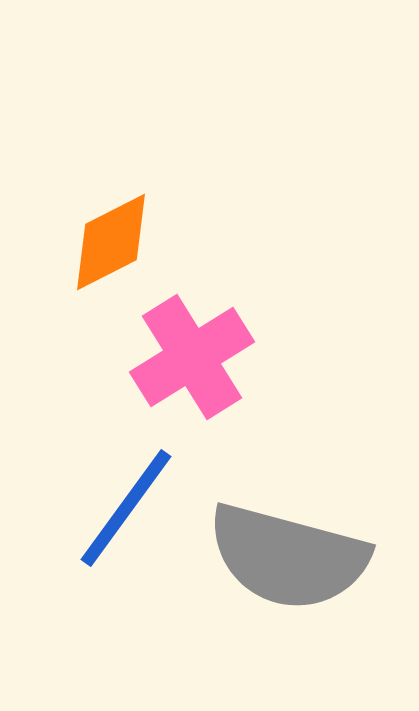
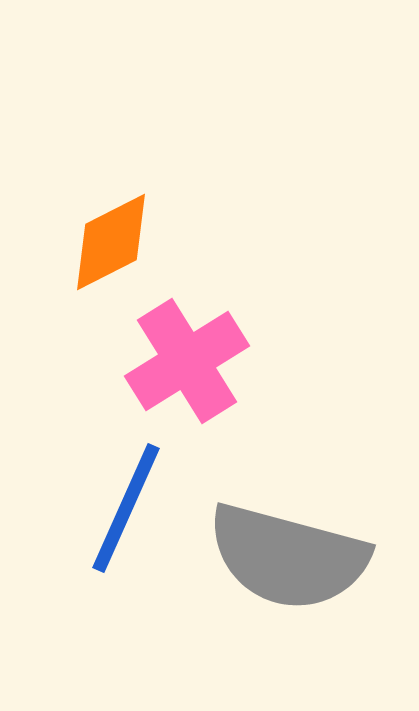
pink cross: moved 5 px left, 4 px down
blue line: rotated 12 degrees counterclockwise
